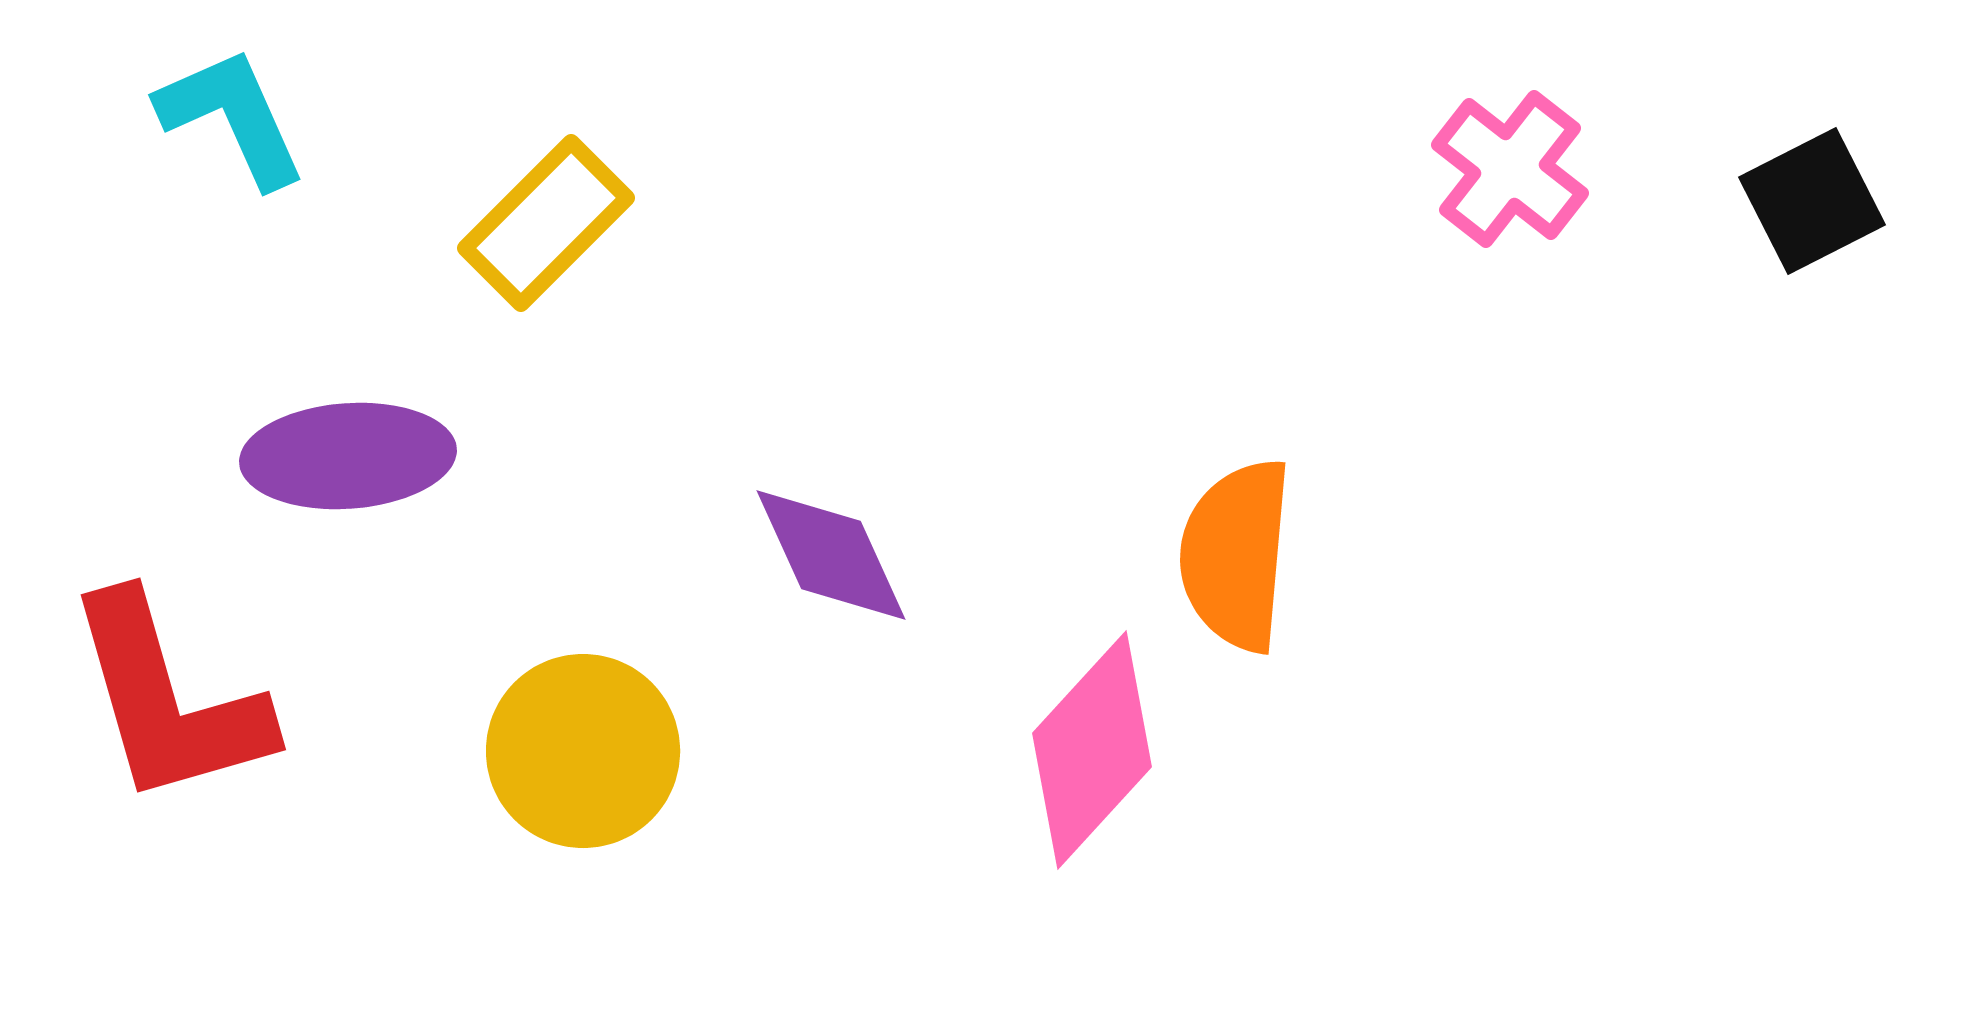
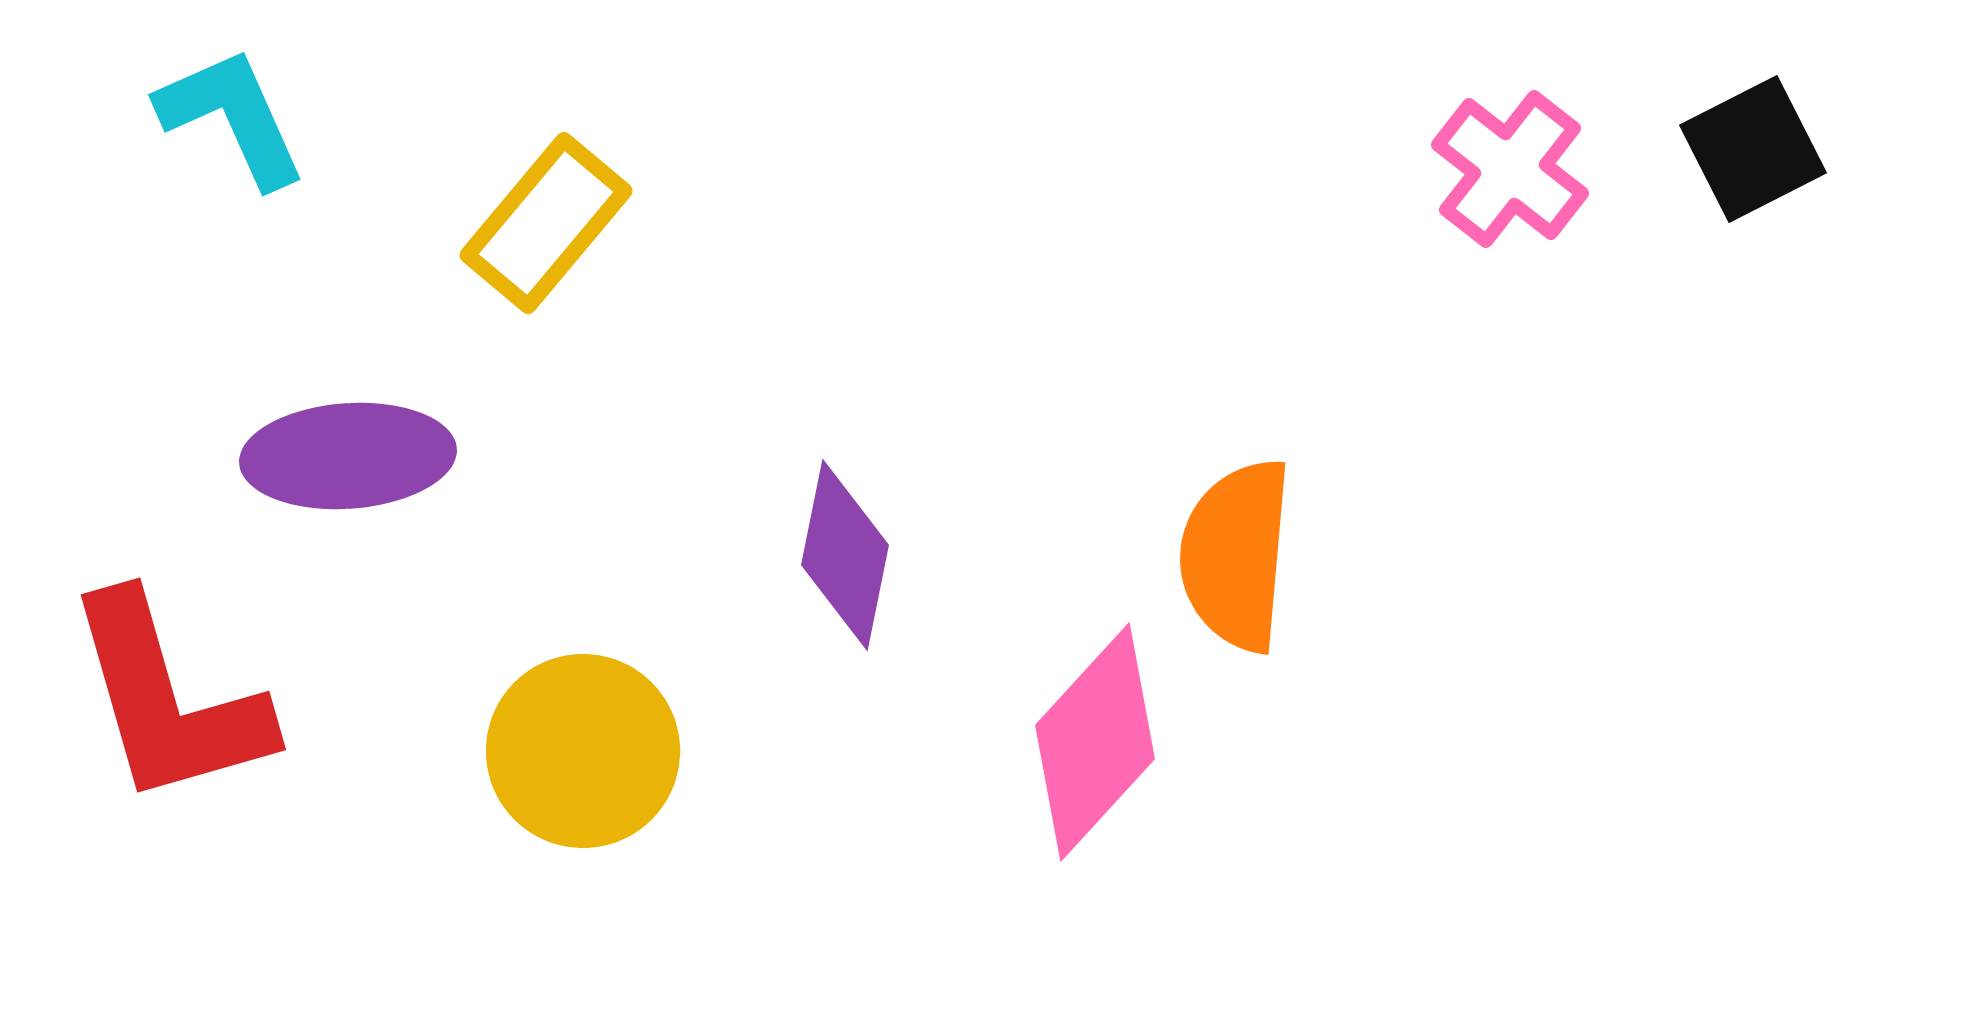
black square: moved 59 px left, 52 px up
yellow rectangle: rotated 5 degrees counterclockwise
purple diamond: moved 14 px right; rotated 36 degrees clockwise
pink diamond: moved 3 px right, 8 px up
